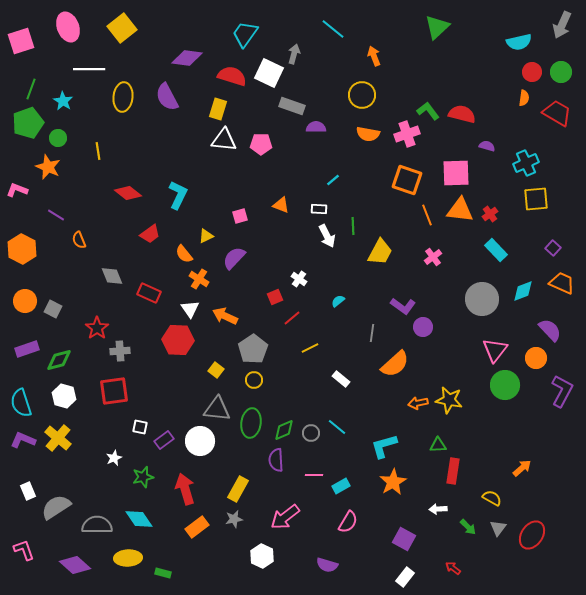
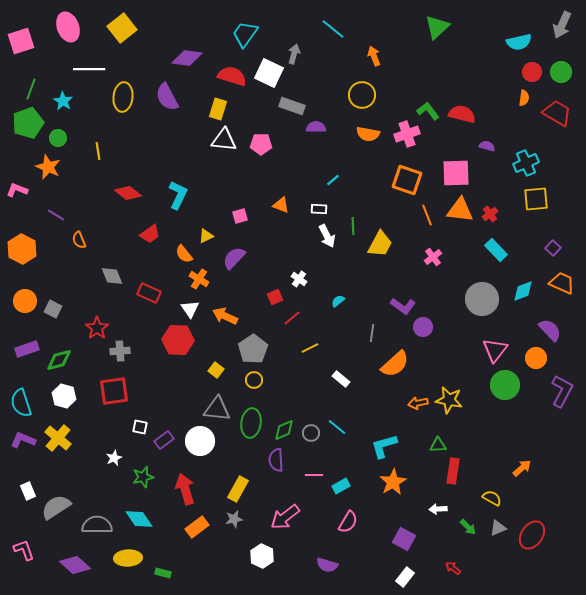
yellow trapezoid at (380, 252): moved 8 px up
gray triangle at (498, 528): rotated 30 degrees clockwise
